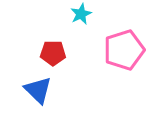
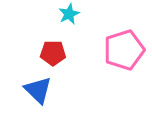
cyan star: moved 12 px left
